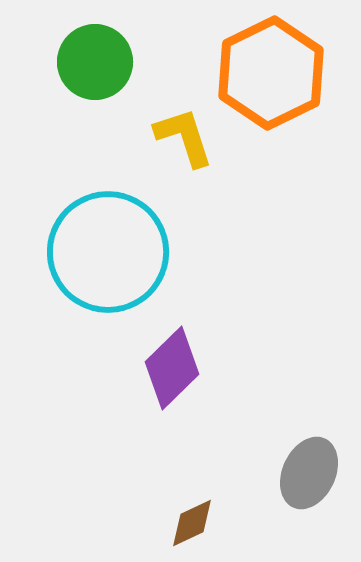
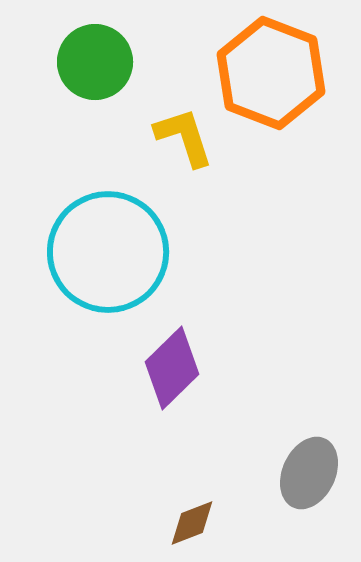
orange hexagon: rotated 13 degrees counterclockwise
brown diamond: rotated 4 degrees clockwise
